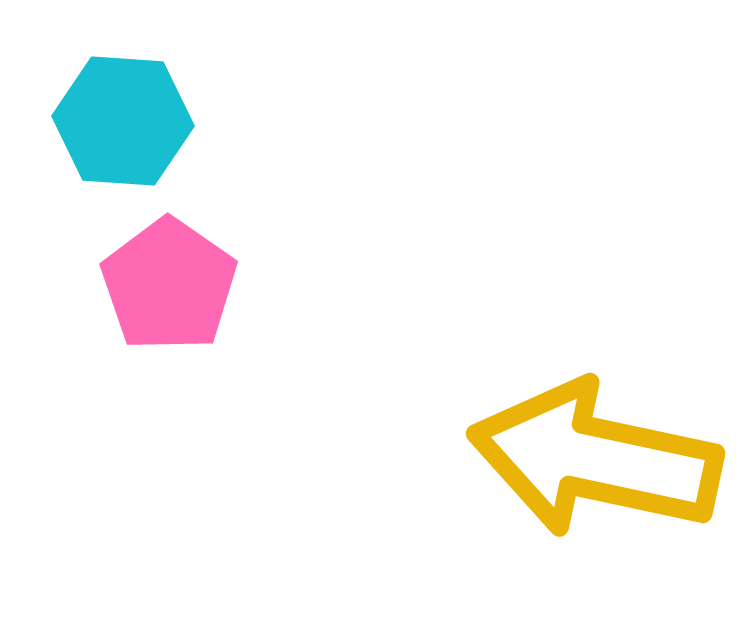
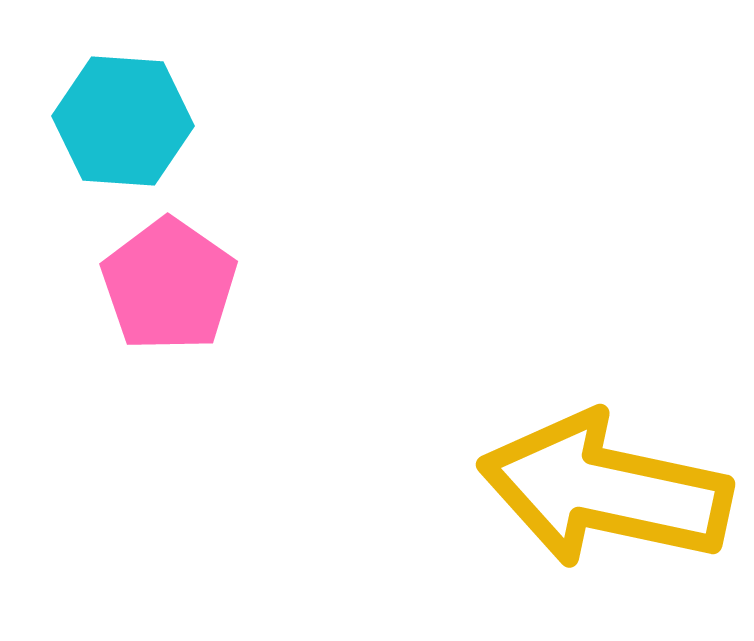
yellow arrow: moved 10 px right, 31 px down
